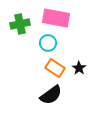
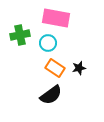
green cross: moved 11 px down
black star: rotated 24 degrees clockwise
